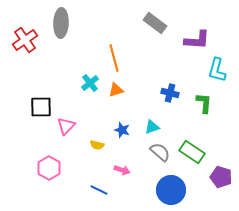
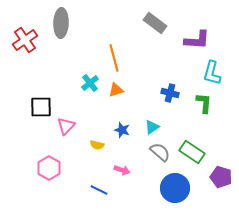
cyan L-shape: moved 5 px left, 3 px down
cyan triangle: rotated 14 degrees counterclockwise
blue circle: moved 4 px right, 2 px up
